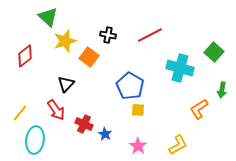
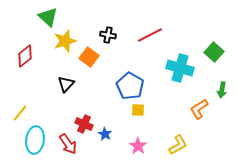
red arrow: moved 12 px right, 34 px down
